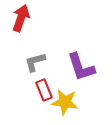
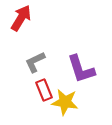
red arrow: rotated 12 degrees clockwise
gray L-shape: rotated 10 degrees counterclockwise
purple L-shape: moved 2 px down
